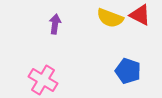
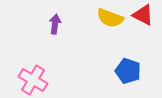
red triangle: moved 3 px right
pink cross: moved 10 px left
